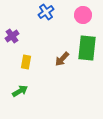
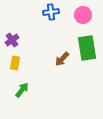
blue cross: moved 5 px right; rotated 28 degrees clockwise
purple cross: moved 4 px down
green rectangle: rotated 15 degrees counterclockwise
yellow rectangle: moved 11 px left, 1 px down
green arrow: moved 2 px right, 1 px up; rotated 21 degrees counterclockwise
